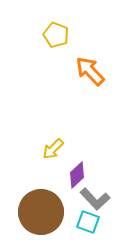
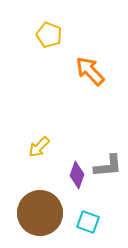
yellow pentagon: moved 7 px left
yellow arrow: moved 14 px left, 2 px up
purple diamond: rotated 28 degrees counterclockwise
gray L-shape: moved 13 px right, 33 px up; rotated 52 degrees counterclockwise
brown circle: moved 1 px left, 1 px down
